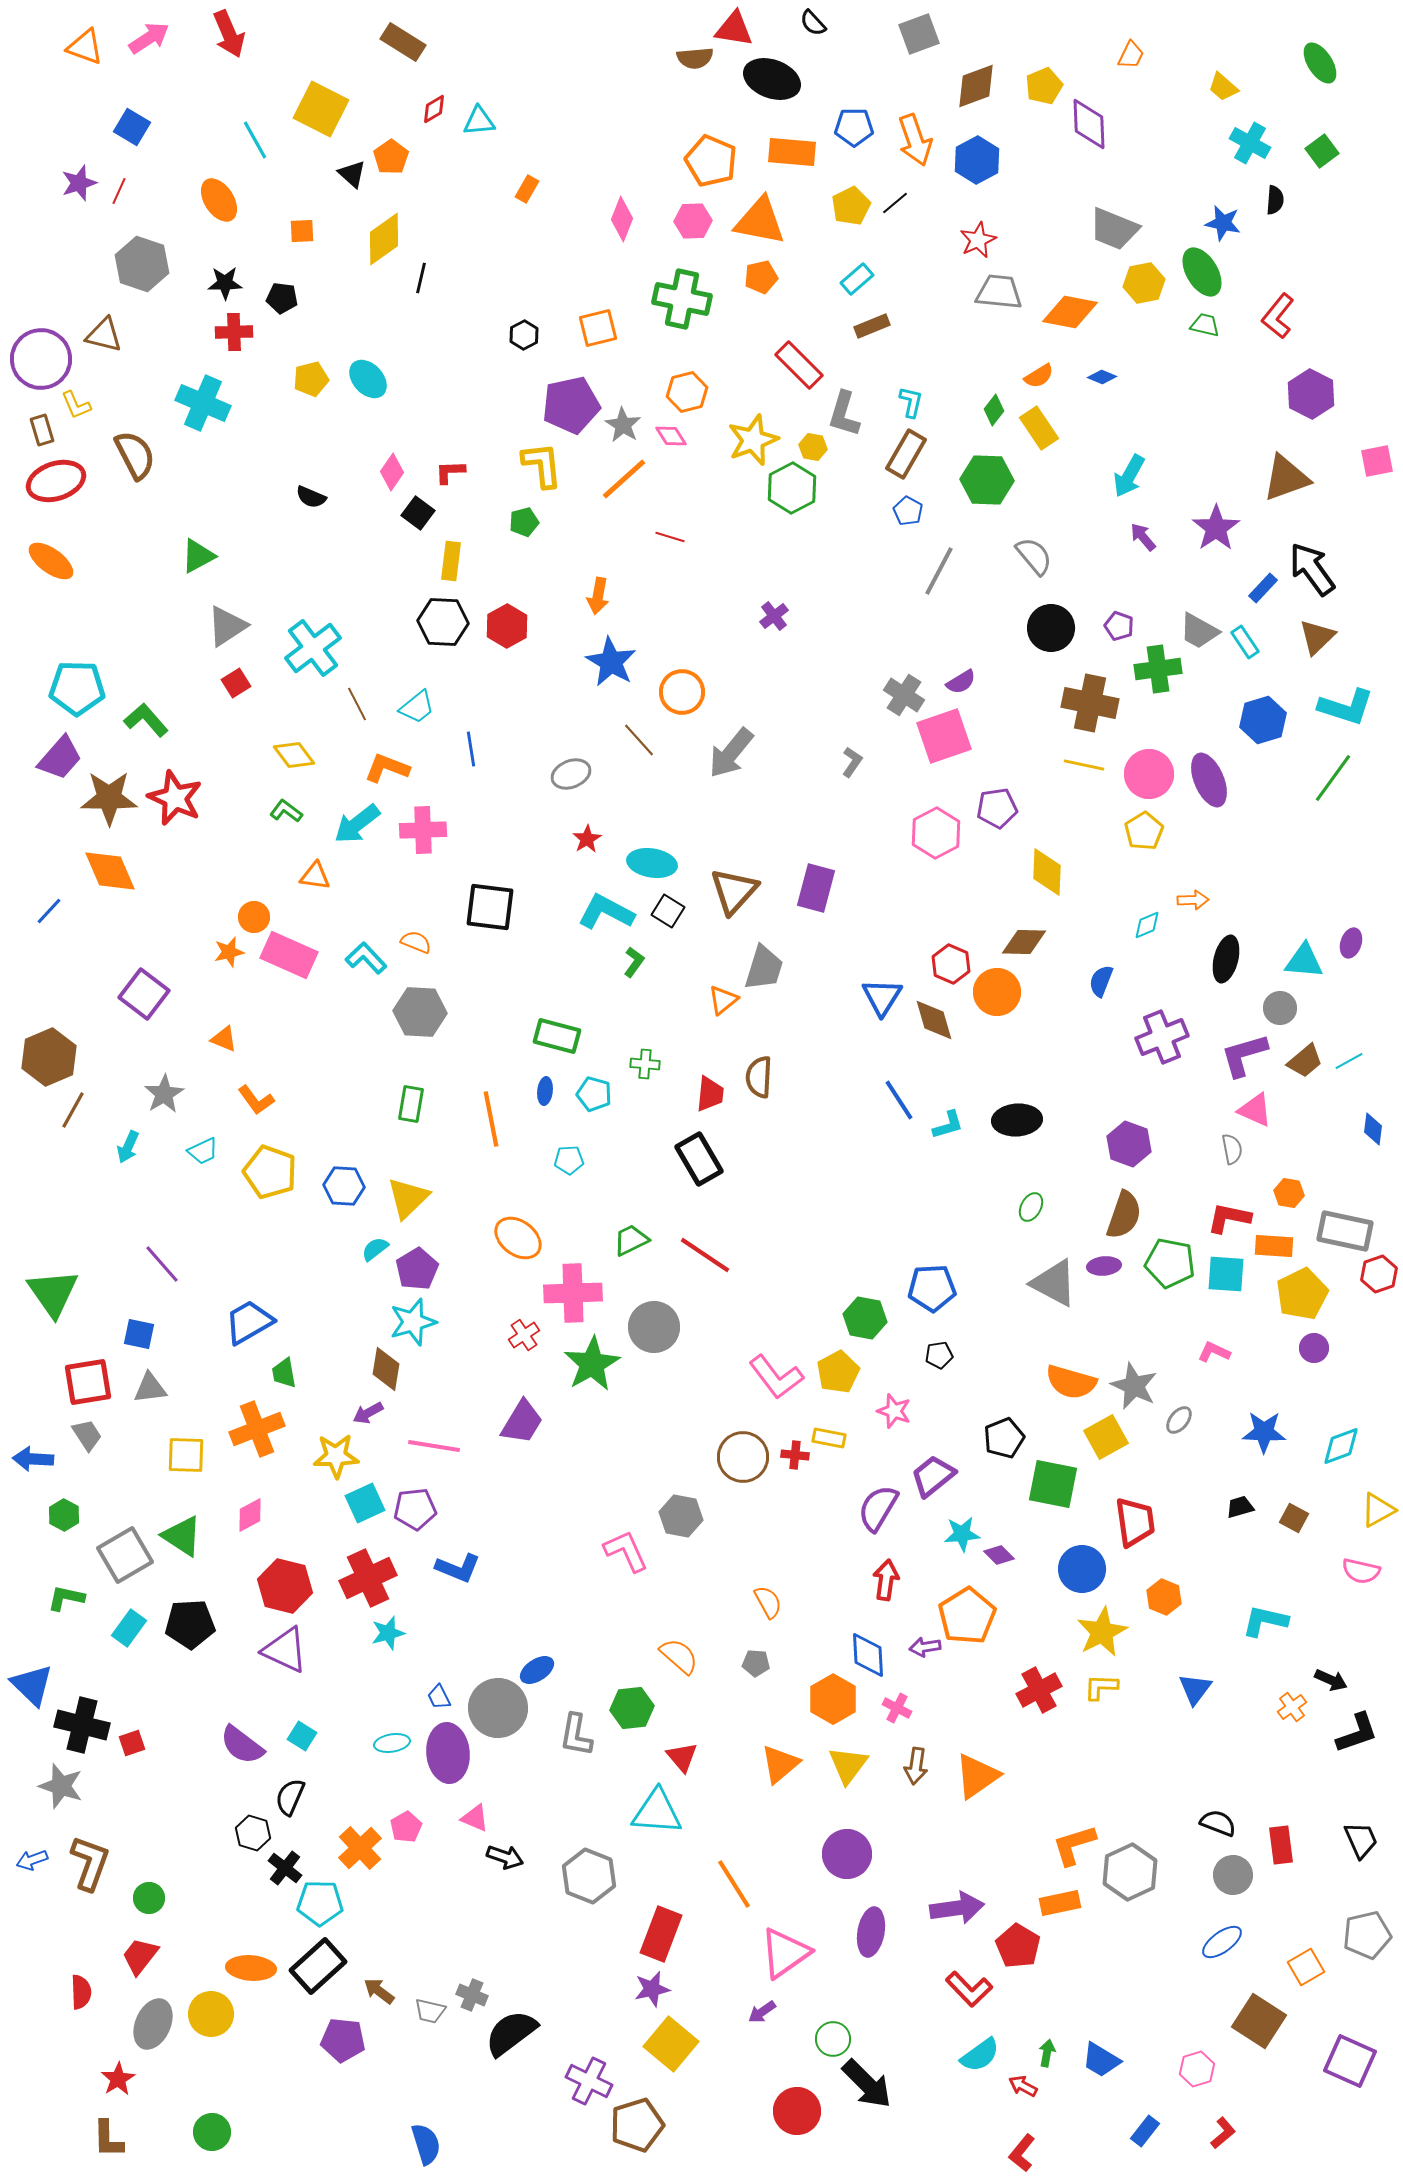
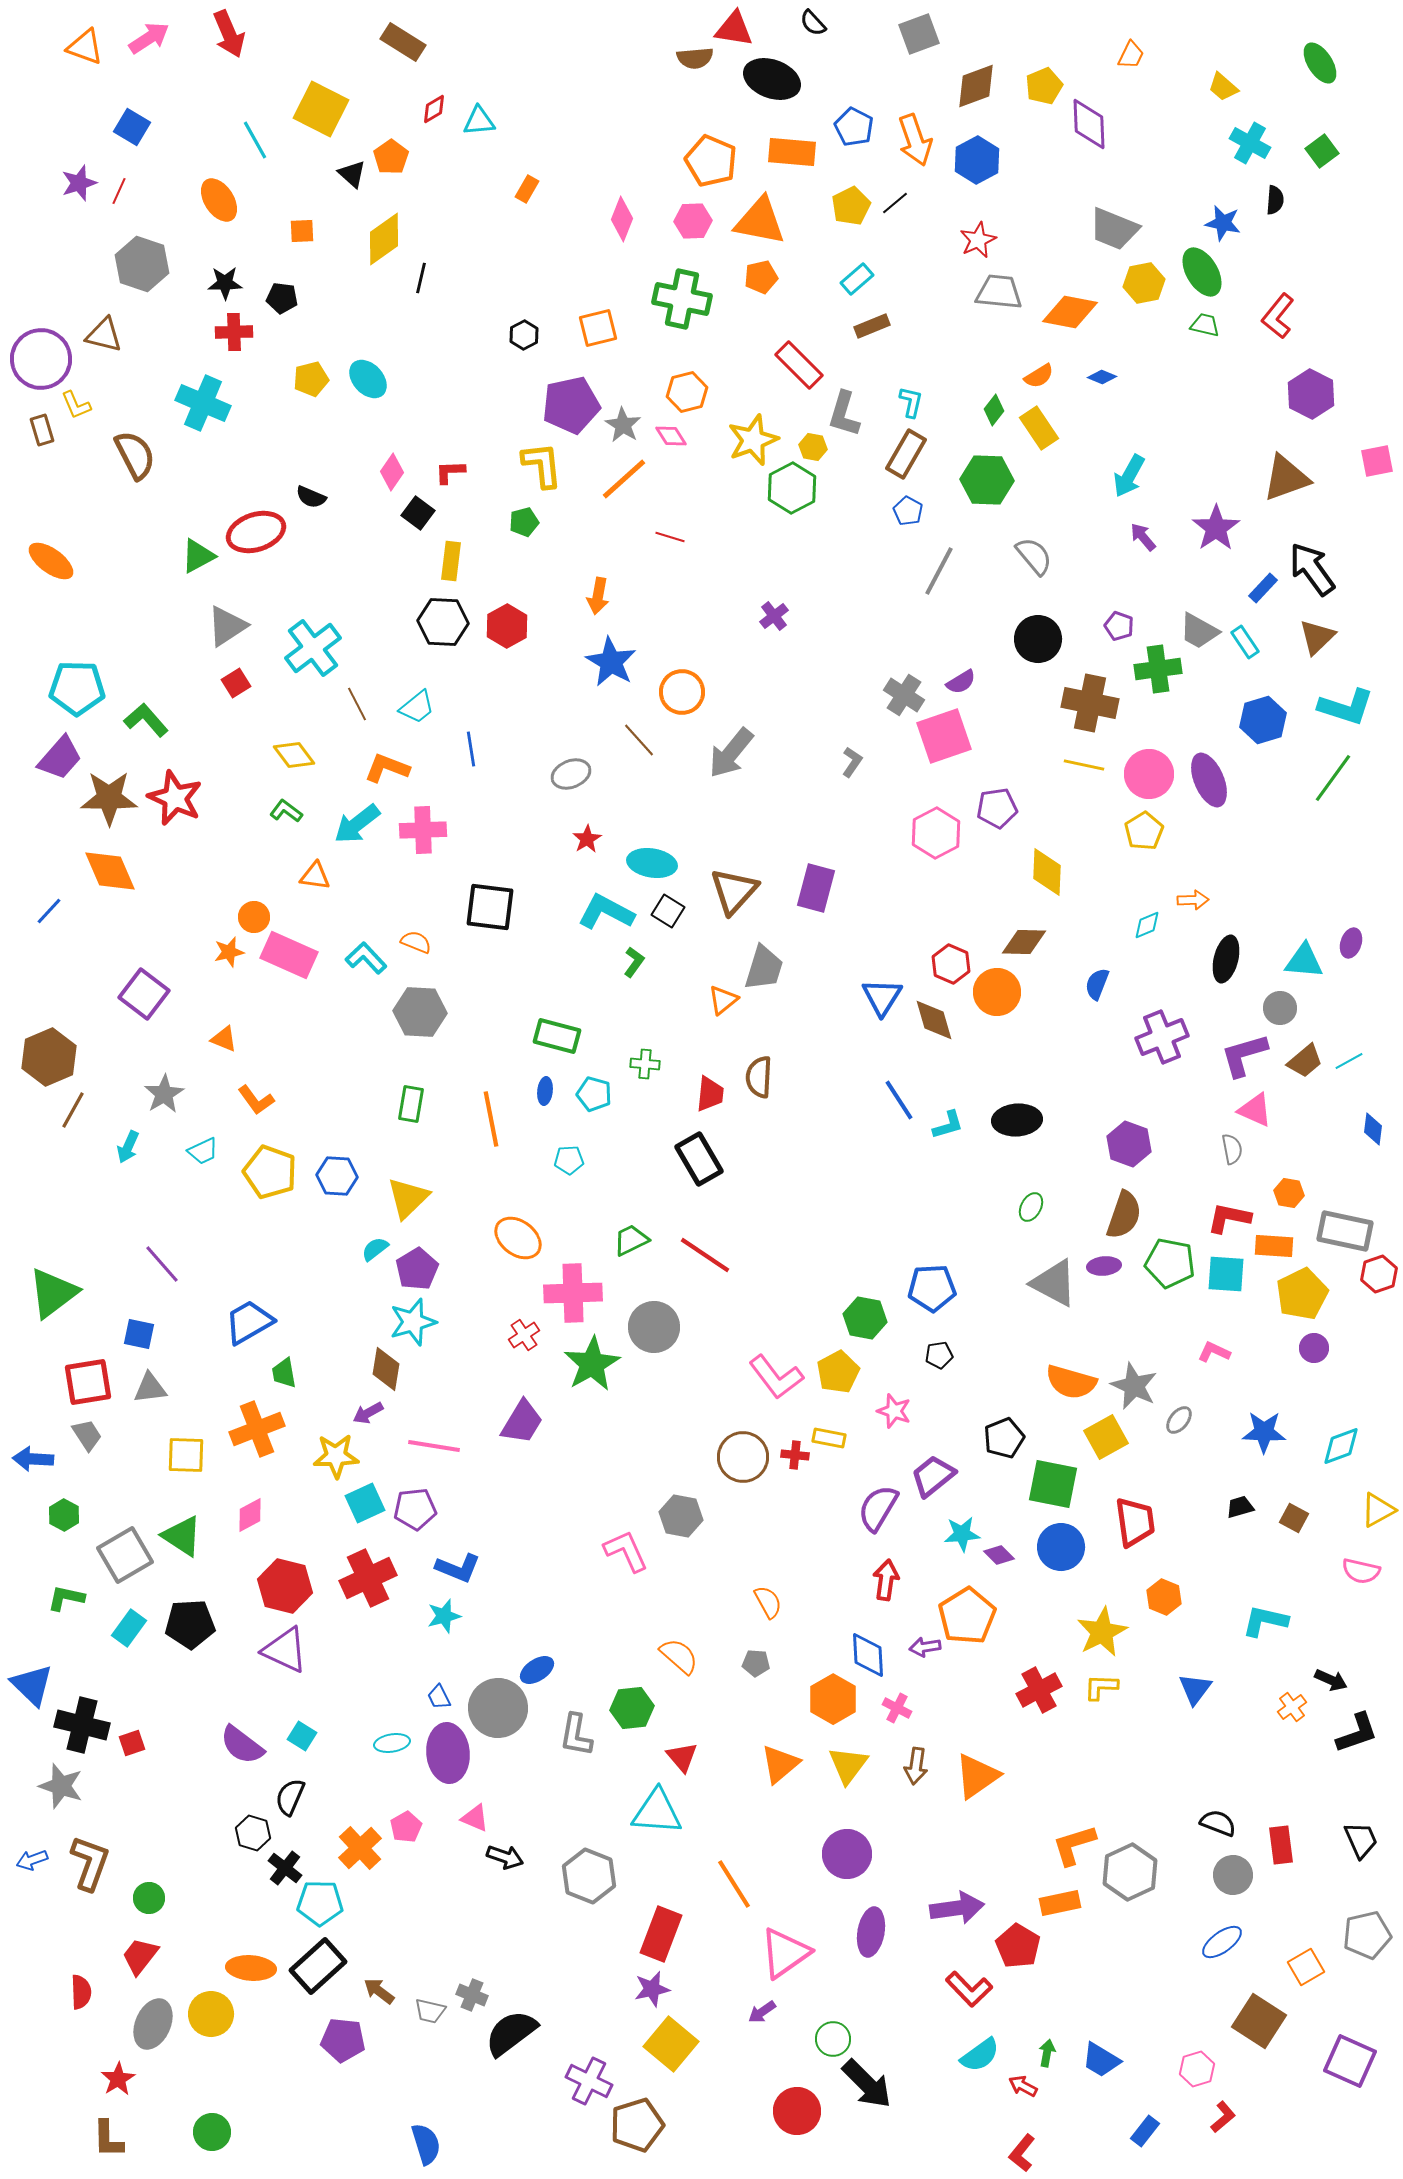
blue pentagon at (854, 127): rotated 27 degrees clockwise
red ellipse at (56, 481): moved 200 px right, 51 px down
black circle at (1051, 628): moved 13 px left, 11 px down
blue semicircle at (1101, 981): moved 4 px left, 3 px down
blue hexagon at (344, 1186): moved 7 px left, 10 px up
green triangle at (53, 1293): rotated 28 degrees clockwise
blue circle at (1082, 1569): moved 21 px left, 22 px up
cyan star at (388, 1633): moved 56 px right, 17 px up
red L-shape at (1223, 2133): moved 16 px up
